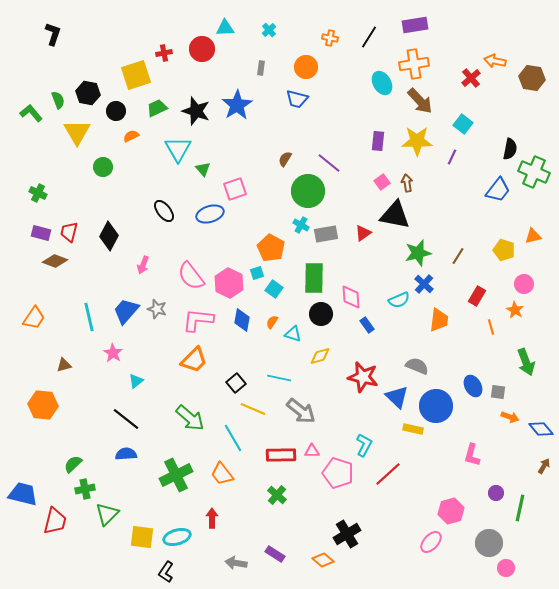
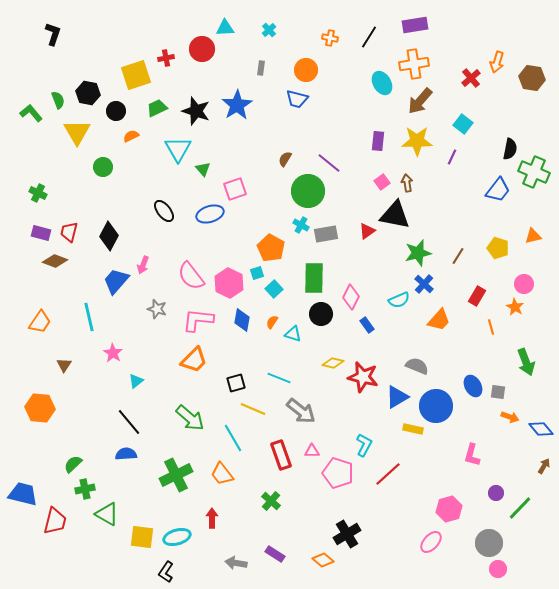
red cross at (164, 53): moved 2 px right, 5 px down
orange arrow at (495, 61): moved 2 px right, 1 px down; rotated 85 degrees counterclockwise
orange circle at (306, 67): moved 3 px down
brown arrow at (420, 101): rotated 84 degrees clockwise
red triangle at (363, 233): moved 4 px right, 2 px up
yellow pentagon at (504, 250): moved 6 px left, 2 px up
cyan square at (274, 289): rotated 12 degrees clockwise
pink diamond at (351, 297): rotated 30 degrees clockwise
orange star at (515, 310): moved 3 px up
blue trapezoid at (126, 311): moved 10 px left, 30 px up
orange trapezoid at (34, 318): moved 6 px right, 4 px down
orange trapezoid at (439, 320): rotated 35 degrees clockwise
yellow diamond at (320, 356): moved 13 px right, 7 px down; rotated 30 degrees clockwise
brown triangle at (64, 365): rotated 42 degrees counterclockwise
cyan line at (279, 378): rotated 10 degrees clockwise
black square at (236, 383): rotated 24 degrees clockwise
blue triangle at (397, 397): rotated 45 degrees clockwise
orange hexagon at (43, 405): moved 3 px left, 3 px down
black line at (126, 419): moved 3 px right, 3 px down; rotated 12 degrees clockwise
red rectangle at (281, 455): rotated 72 degrees clockwise
green cross at (277, 495): moved 6 px left, 6 px down
green line at (520, 508): rotated 32 degrees clockwise
pink hexagon at (451, 511): moved 2 px left, 2 px up
green triangle at (107, 514): rotated 45 degrees counterclockwise
pink circle at (506, 568): moved 8 px left, 1 px down
